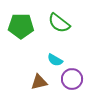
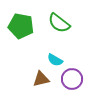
green pentagon: rotated 10 degrees clockwise
brown triangle: moved 2 px right, 3 px up
